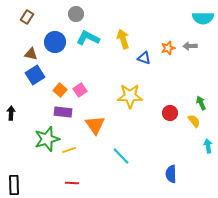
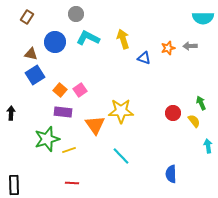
yellow star: moved 9 px left, 15 px down
red circle: moved 3 px right
